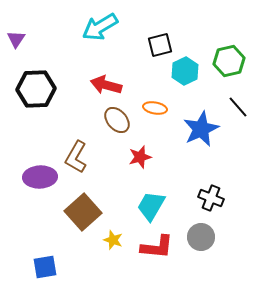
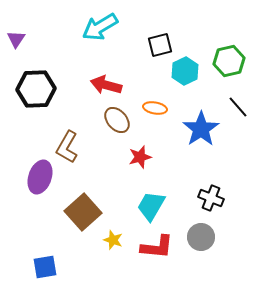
blue star: rotated 9 degrees counterclockwise
brown L-shape: moved 9 px left, 10 px up
purple ellipse: rotated 68 degrees counterclockwise
